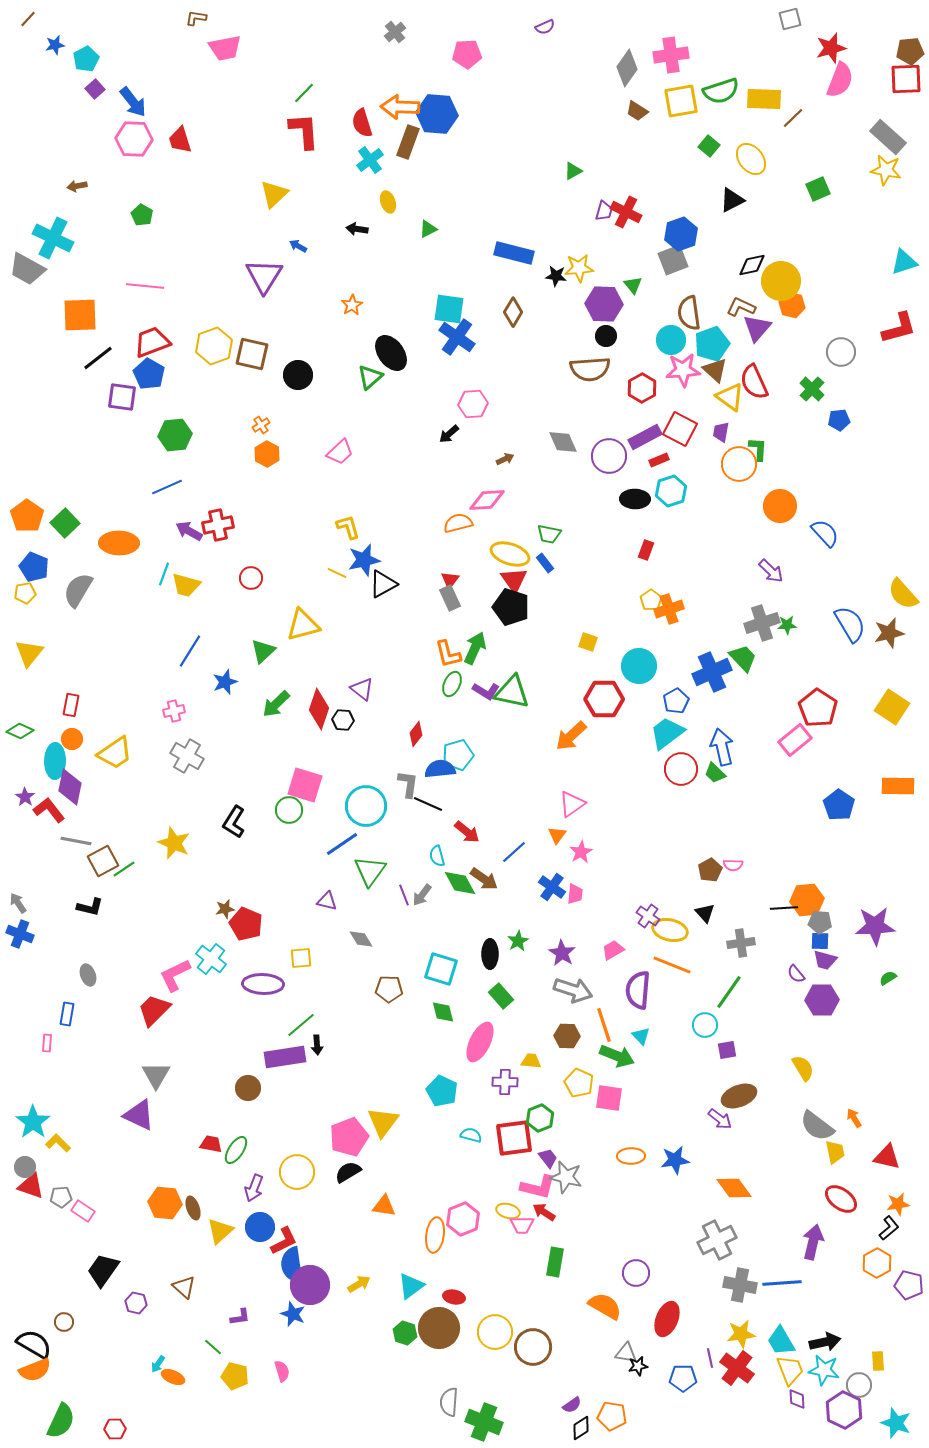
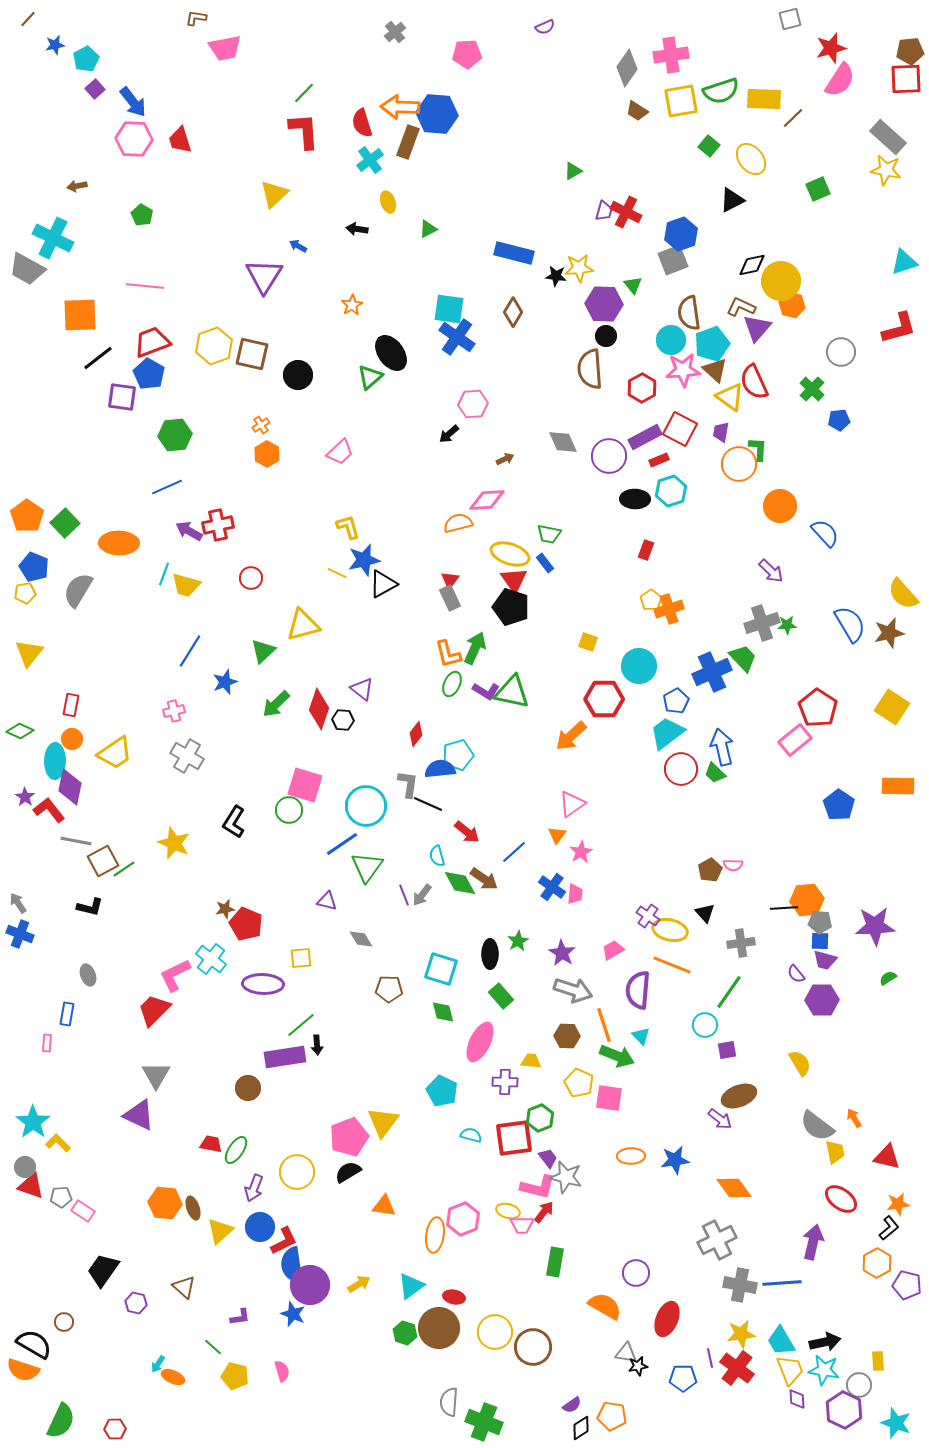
pink semicircle at (840, 80): rotated 12 degrees clockwise
brown semicircle at (590, 369): rotated 90 degrees clockwise
green triangle at (370, 871): moved 3 px left, 4 px up
yellow semicircle at (803, 1068): moved 3 px left, 5 px up
red arrow at (544, 1212): rotated 95 degrees clockwise
purple pentagon at (909, 1285): moved 2 px left
orange semicircle at (35, 1370): moved 12 px left; rotated 40 degrees clockwise
